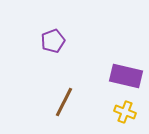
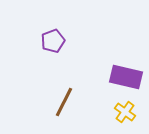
purple rectangle: moved 1 px down
yellow cross: rotated 15 degrees clockwise
